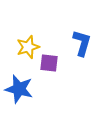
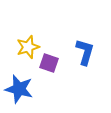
blue L-shape: moved 3 px right, 9 px down
purple square: rotated 12 degrees clockwise
